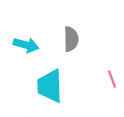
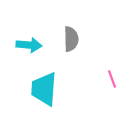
cyan arrow: moved 3 px right; rotated 10 degrees counterclockwise
cyan trapezoid: moved 6 px left, 3 px down; rotated 6 degrees clockwise
